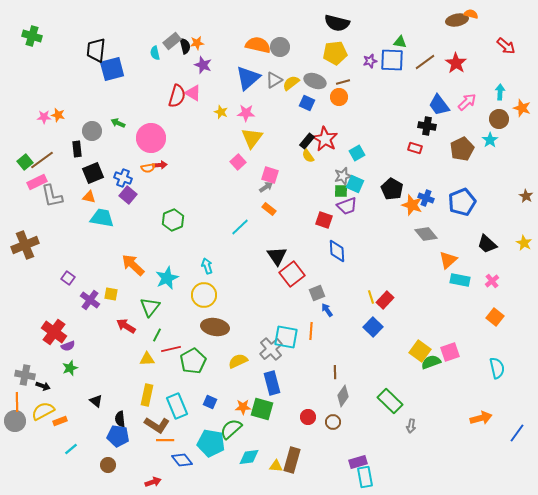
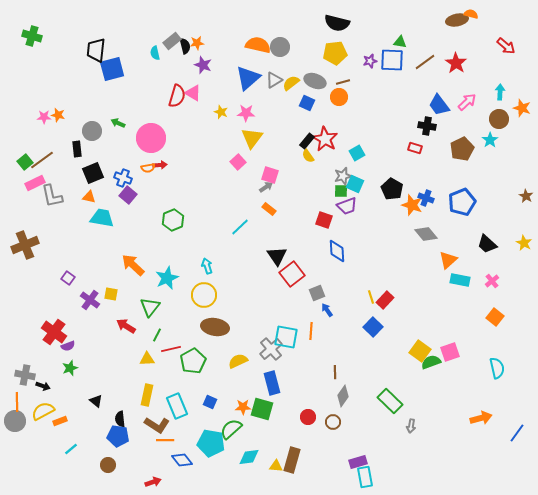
pink rectangle at (37, 182): moved 2 px left, 1 px down
